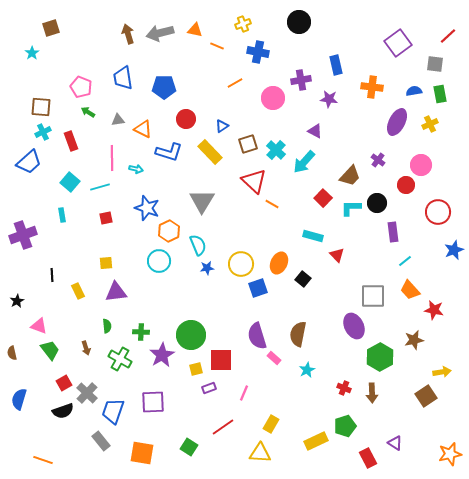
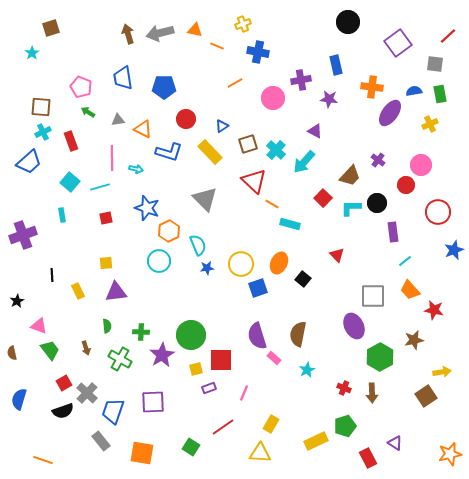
black circle at (299, 22): moved 49 px right
purple ellipse at (397, 122): moved 7 px left, 9 px up; rotated 8 degrees clockwise
gray triangle at (202, 201): moved 3 px right, 2 px up; rotated 16 degrees counterclockwise
cyan rectangle at (313, 236): moved 23 px left, 12 px up
green square at (189, 447): moved 2 px right
